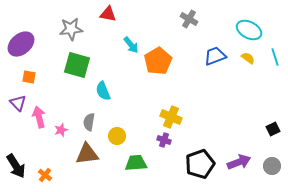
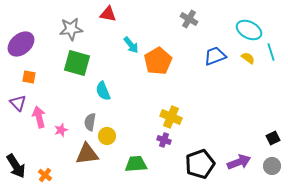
cyan line: moved 4 px left, 5 px up
green square: moved 2 px up
gray semicircle: moved 1 px right
black square: moved 9 px down
yellow circle: moved 10 px left
green trapezoid: moved 1 px down
